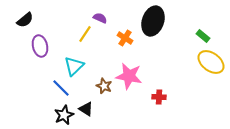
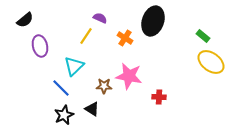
yellow line: moved 1 px right, 2 px down
brown star: rotated 21 degrees counterclockwise
black triangle: moved 6 px right
